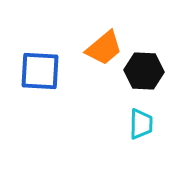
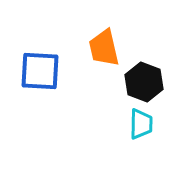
orange trapezoid: rotated 117 degrees clockwise
black hexagon: moved 11 px down; rotated 18 degrees clockwise
